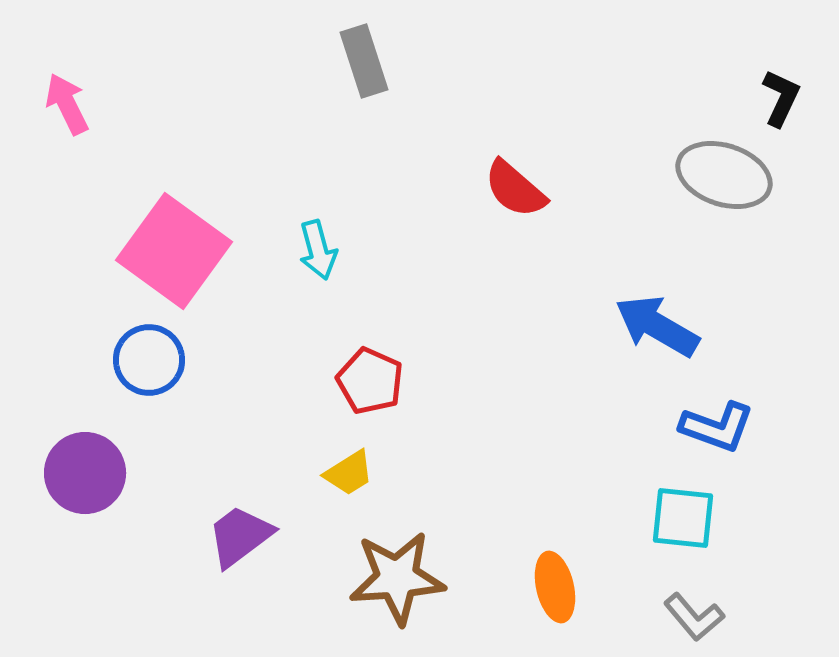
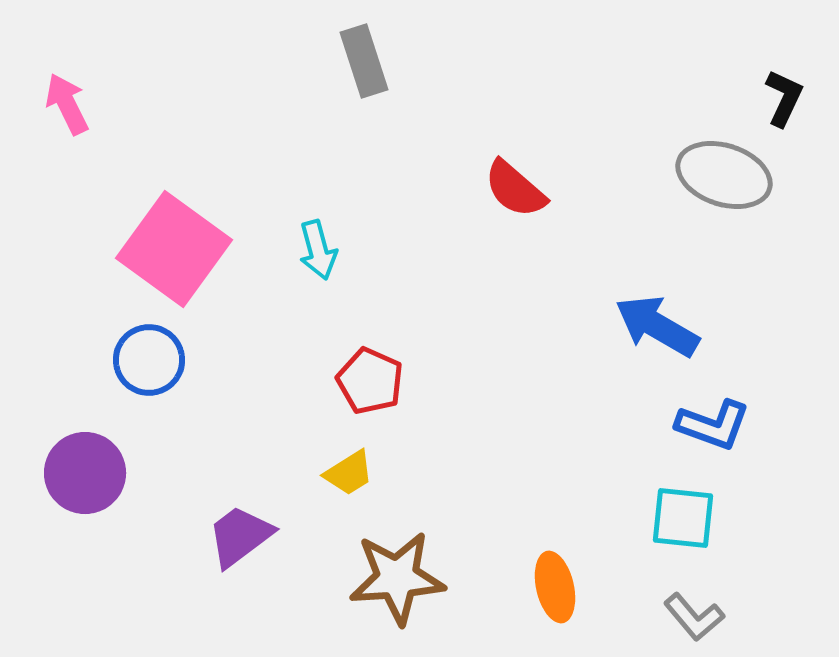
black L-shape: moved 3 px right
pink square: moved 2 px up
blue L-shape: moved 4 px left, 2 px up
